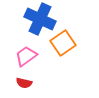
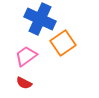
red semicircle: rotated 14 degrees clockwise
